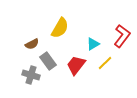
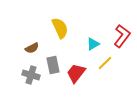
yellow semicircle: rotated 55 degrees counterclockwise
brown semicircle: moved 4 px down
gray rectangle: moved 5 px right, 4 px down; rotated 24 degrees clockwise
red trapezoid: moved 8 px down
